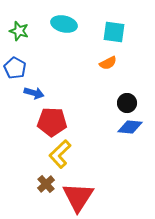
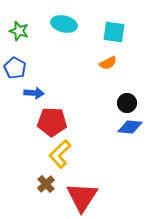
blue arrow: rotated 12 degrees counterclockwise
red triangle: moved 4 px right
